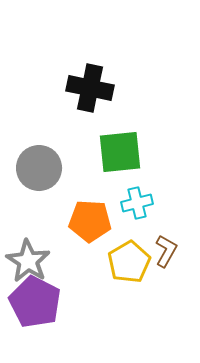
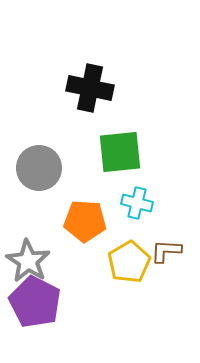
cyan cross: rotated 28 degrees clockwise
orange pentagon: moved 5 px left
brown L-shape: rotated 116 degrees counterclockwise
